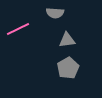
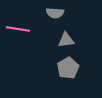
pink line: rotated 35 degrees clockwise
gray triangle: moved 1 px left
